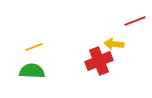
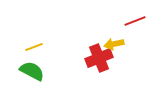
yellow arrow: rotated 18 degrees counterclockwise
red cross: moved 3 px up
green semicircle: rotated 25 degrees clockwise
